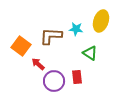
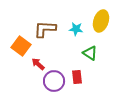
brown L-shape: moved 6 px left, 7 px up
